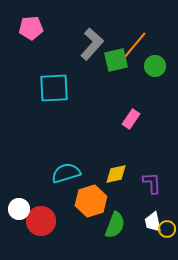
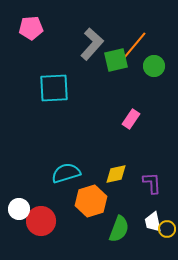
green circle: moved 1 px left
green semicircle: moved 4 px right, 4 px down
